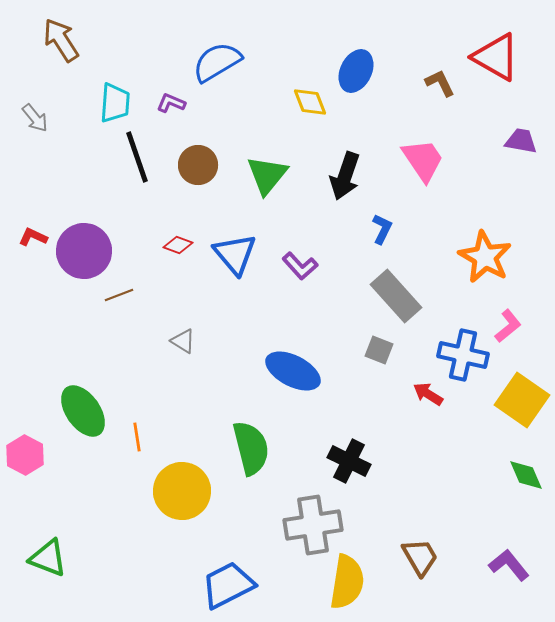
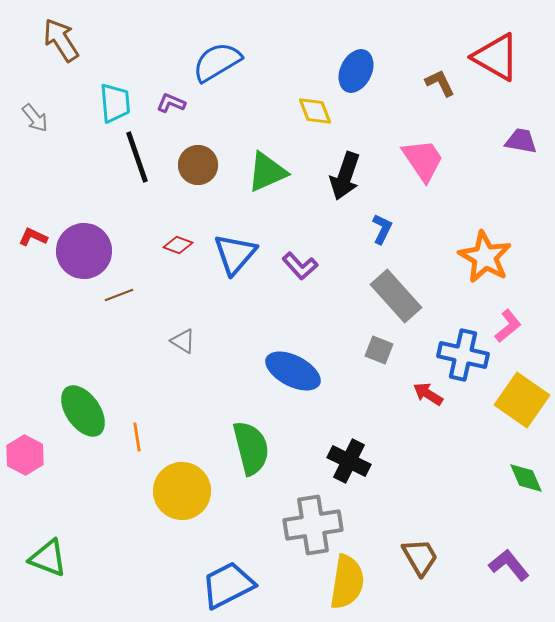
yellow diamond at (310, 102): moved 5 px right, 9 px down
cyan trapezoid at (115, 103): rotated 9 degrees counterclockwise
green triangle at (267, 175): moved 3 px up; rotated 27 degrees clockwise
blue triangle at (235, 254): rotated 21 degrees clockwise
green diamond at (526, 475): moved 3 px down
